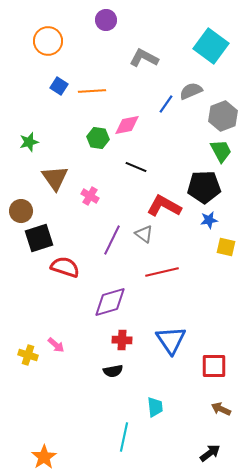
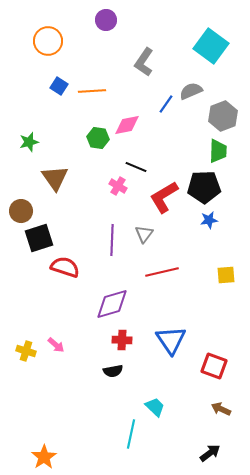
gray L-shape: moved 4 px down; rotated 84 degrees counterclockwise
green trapezoid: moved 3 px left; rotated 30 degrees clockwise
pink cross: moved 28 px right, 10 px up
red L-shape: moved 9 px up; rotated 60 degrees counterclockwise
gray triangle: rotated 30 degrees clockwise
purple line: rotated 24 degrees counterclockwise
yellow square: moved 28 px down; rotated 18 degrees counterclockwise
purple diamond: moved 2 px right, 2 px down
yellow cross: moved 2 px left, 4 px up
red square: rotated 20 degrees clockwise
cyan trapezoid: rotated 40 degrees counterclockwise
cyan line: moved 7 px right, 3 px up
